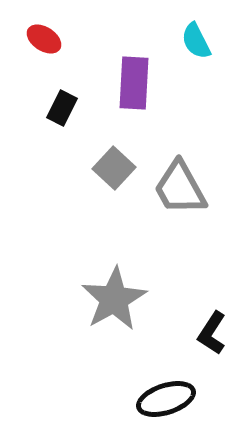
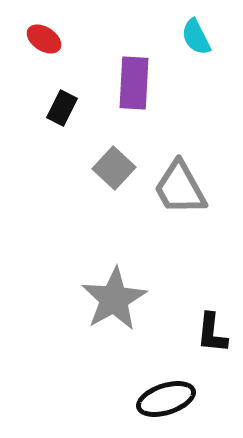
cyan semicircle: moved 4 px up
black L-shape: rotated 27 degrees counterclockwise
